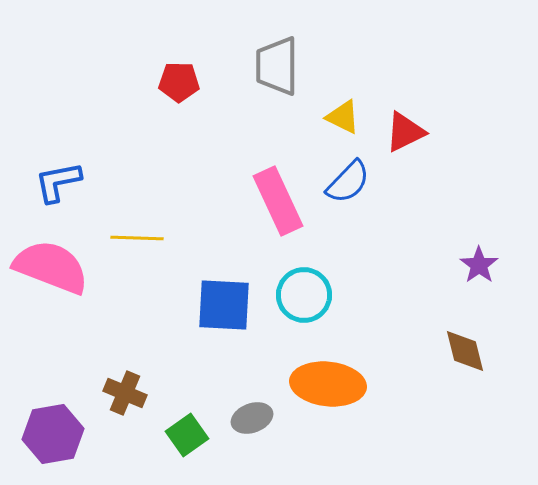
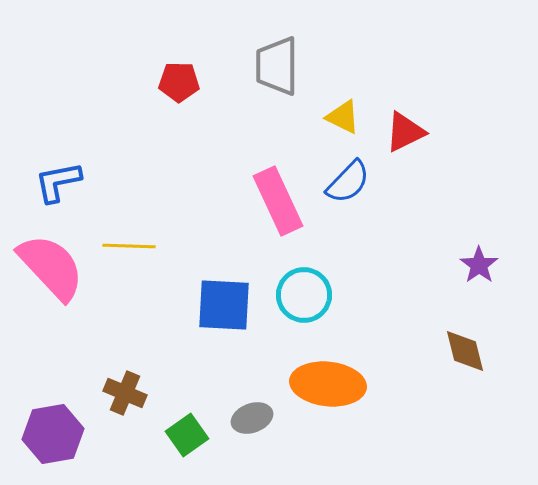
yellow line: moved 8 px left, 8 px down
pink semicircle: rotated 26 degrees clockwise
